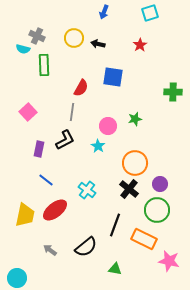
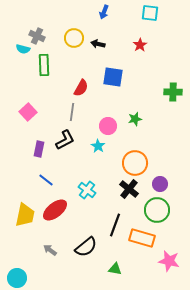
cyan square: rotated 24 degrees clockwise
orange rectangle: moved 2 px left, 1 px up; rotated 10 degrees counterclockwise
